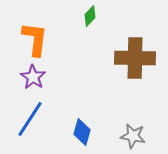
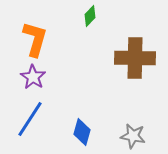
orange L-shape: rotated 9 degrees clockwise
